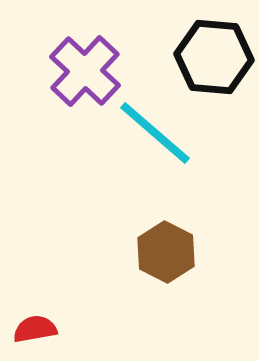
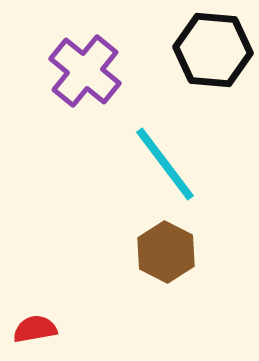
black hexagon: moved 1 px left, 7 px up
purple cross: rotated 4 degrees counterclockwise
cyan line: moved 10 px right, 31 px down; rotated 12 degrees clockwise
